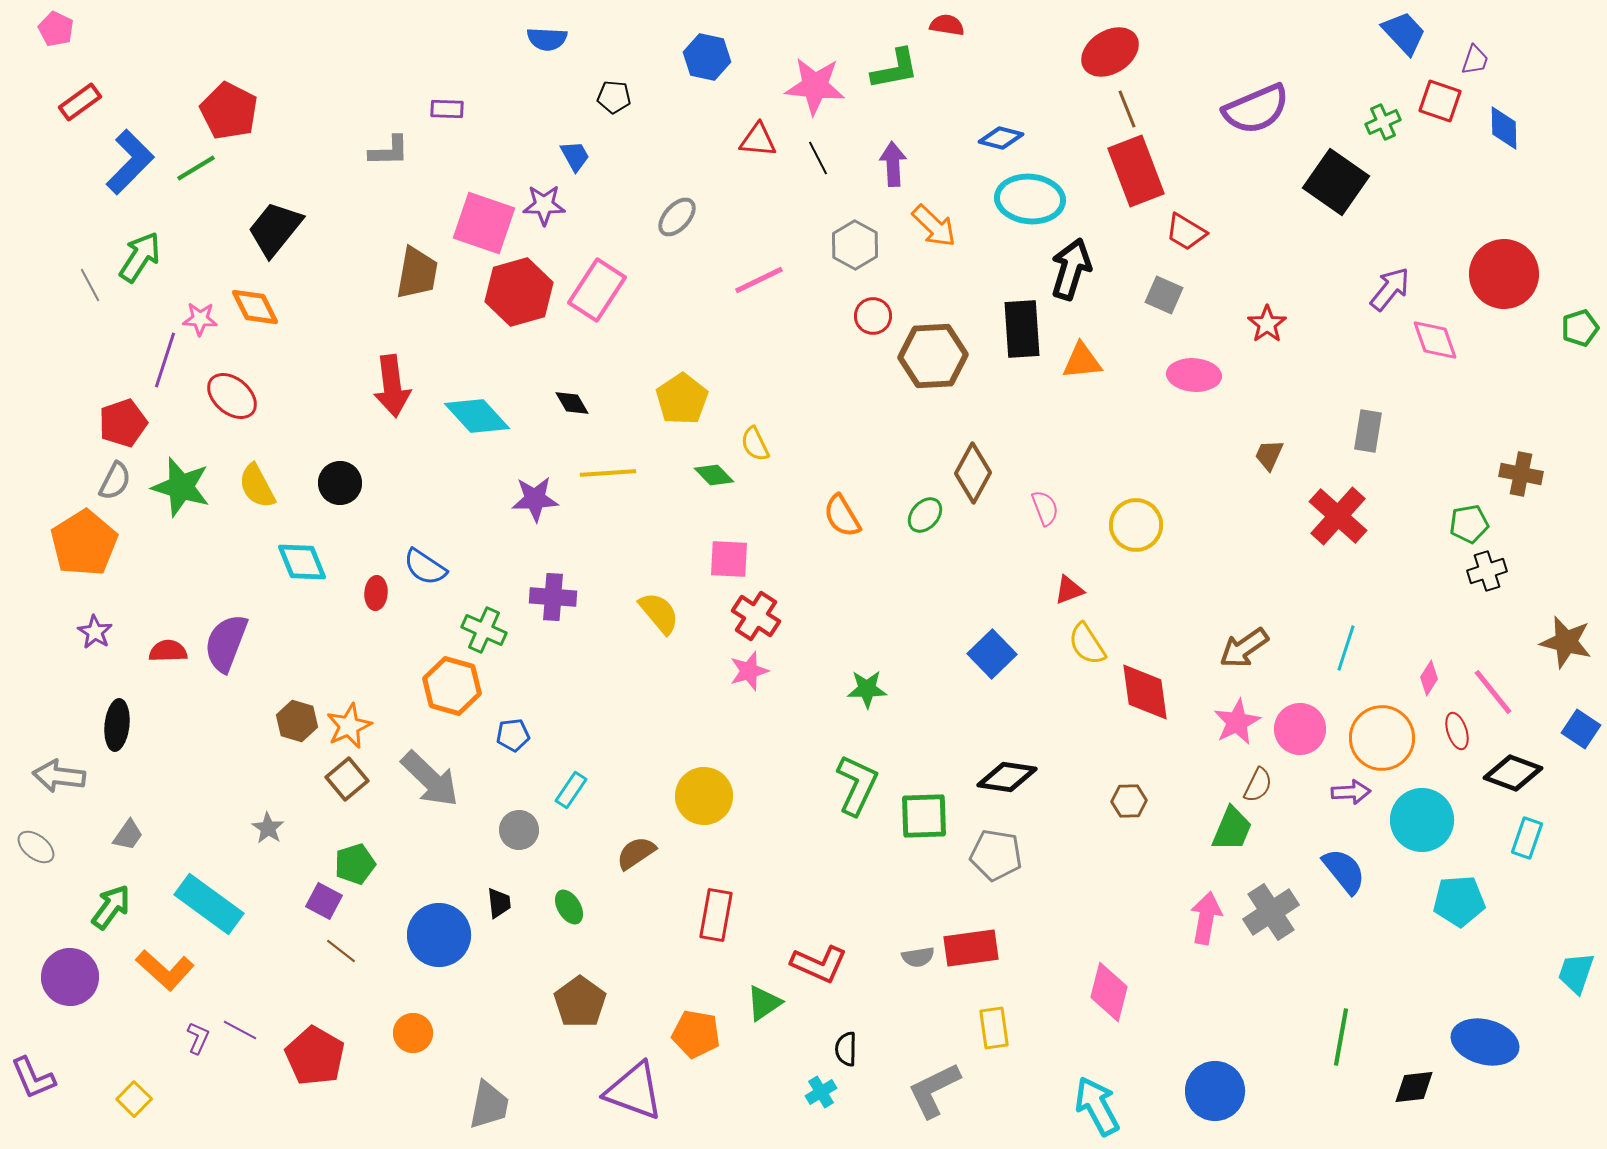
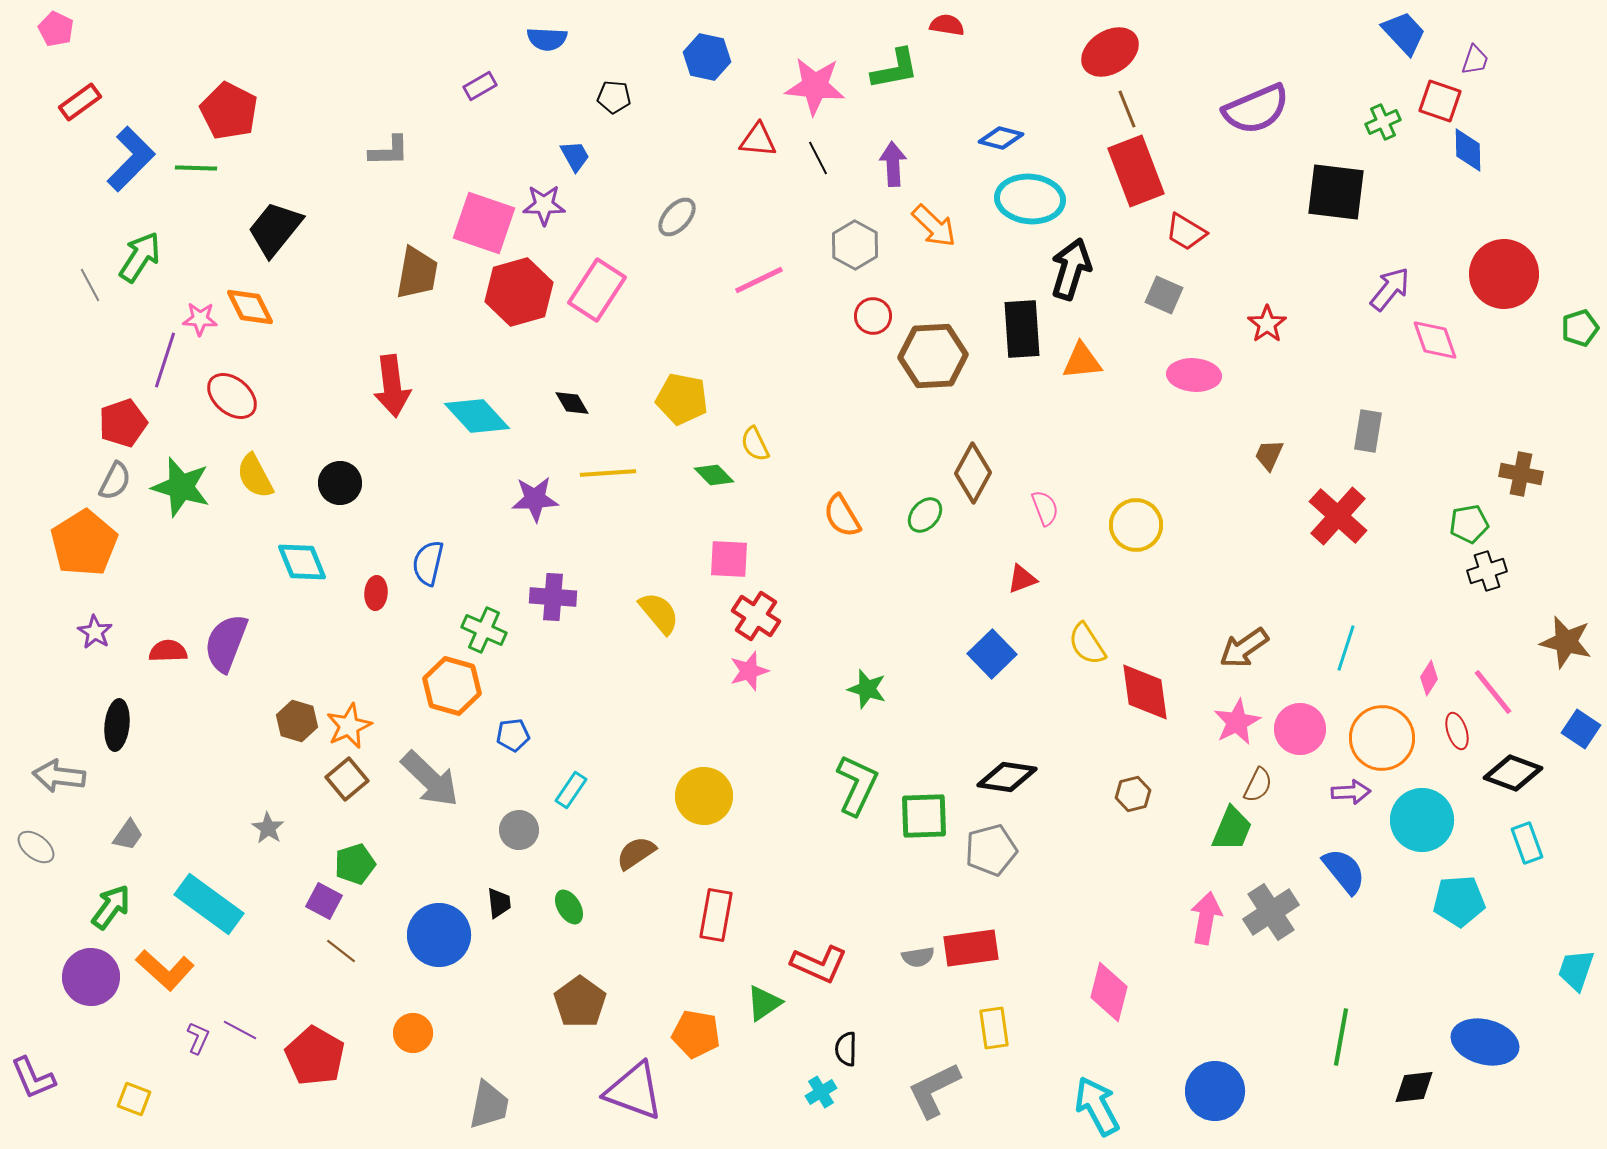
purple rectangle at (447, 109): moved 33 px right, 23 px up; rotated 32 degrees counterclockwise
blue diamond at (1504, 128): moved 36 px left, 22 px down
blue L-shape at (130, 162): moved 1 px right, 3 px up
green line at (196, 168): rotated 33 degrees clockwise
black square at (1336, 182): moved 10 px down; rotated 28 degrees counterclockwise
orange diamond at (255, 307): moved 5 px left
yellow pentagon at (682, 399): rotated 27 degrees counterclockwise
yellow semicircle at (257, 486): moved 2 px left, 10 px up
blue semicircle at (425, 567): moved 3 px right, 4 px up; rotated 69 degrees clockwise
red triangle at (1069, 590): moved 47 px left, 11 px up
green star at (867, 689): rotated 18 degrees clockwise
brown hexagon at (1129, 801): moved 4 px right, 7 px up; rotated 12 degrees counterclockwise
cyan rectangle at (1527, 838): moved 5 px down; rotated 39 degrees counterclockwise
gray pentagon at (996, 855): moved 5 px left, 5 px up; rotated 24 degrees counterclockwise
cyan trapezoid at (1576, 973): moved 3 px up
purple circle at (70, 977): moved 21 px right
yellow square at (134, 1099): rotated 24 degrees counterclockwise
